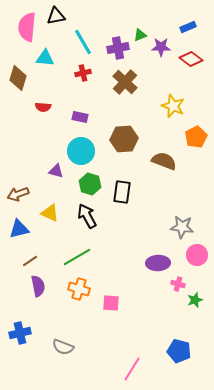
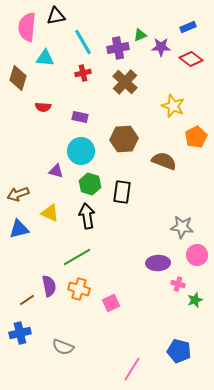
black arrow: rotated 20 degrees clockwise
brown line: moved 3 px left, 39 px down
purple semicircle: moved 11 px right
pink square: rotated 30 degrees counterclockwise
